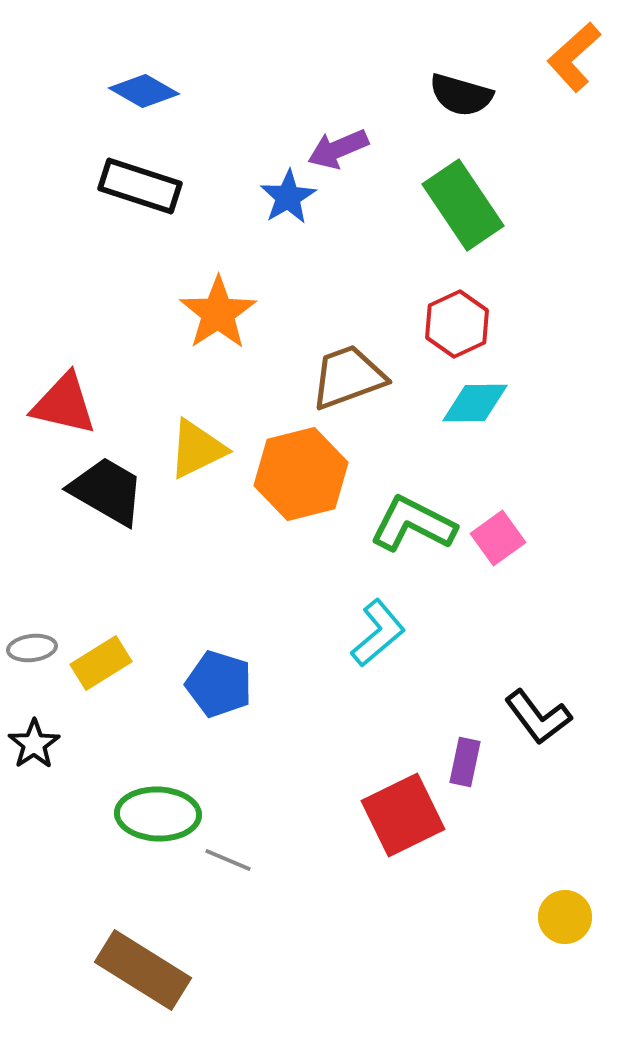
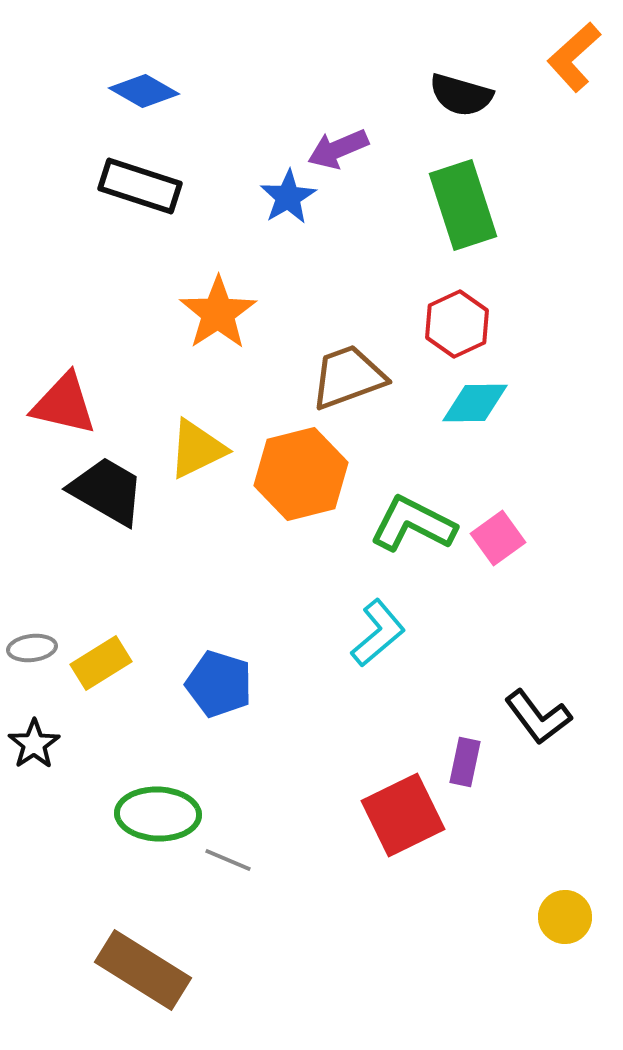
green rectangle: rotated 16 degrees clockwise
